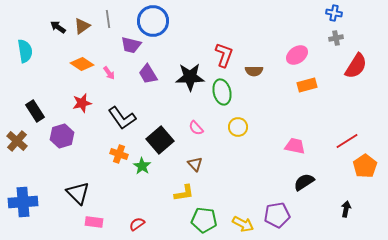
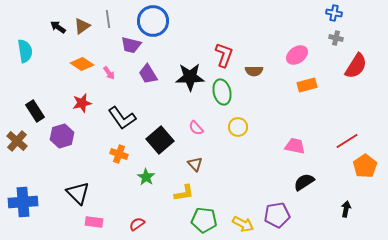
gray cross at (336, 38): rotated 24 degrees clockwise
green star at (142, 166): moved 4 px right, 11 px down
